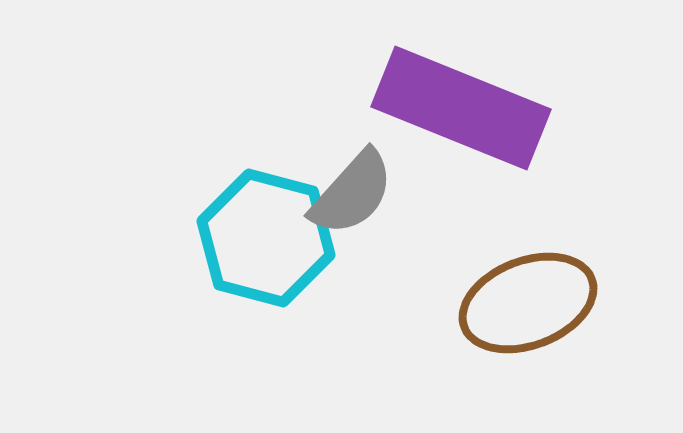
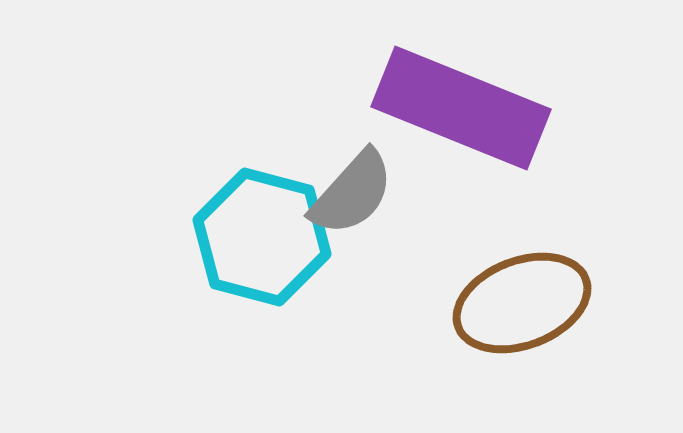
cyan hexagon: moved 4 px left, 1 px up
brown ellipse: moved 6 px left
